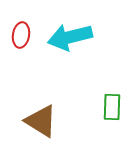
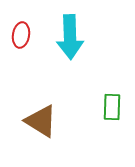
cyan arrow: rotated 78 degrees counterclockwise
